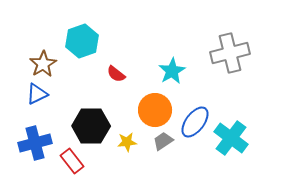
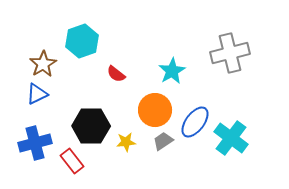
yellow star: moved 1 px left
